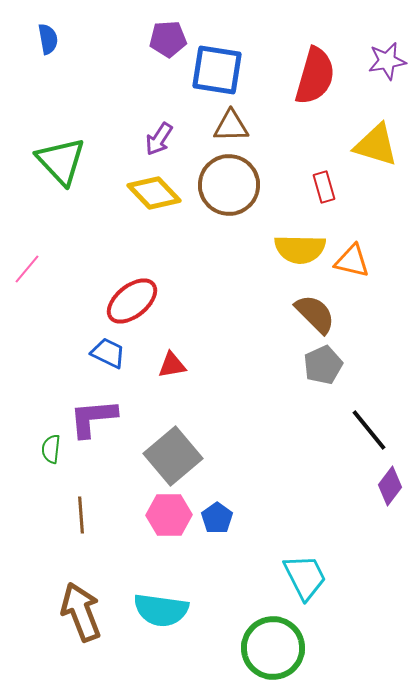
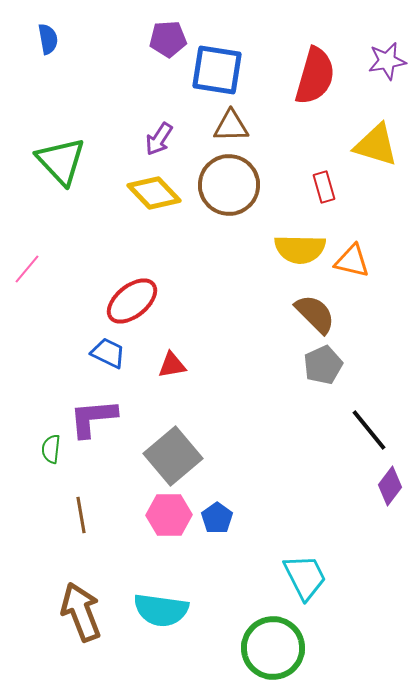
brown line: rotated 6 degrees counterclockwise
